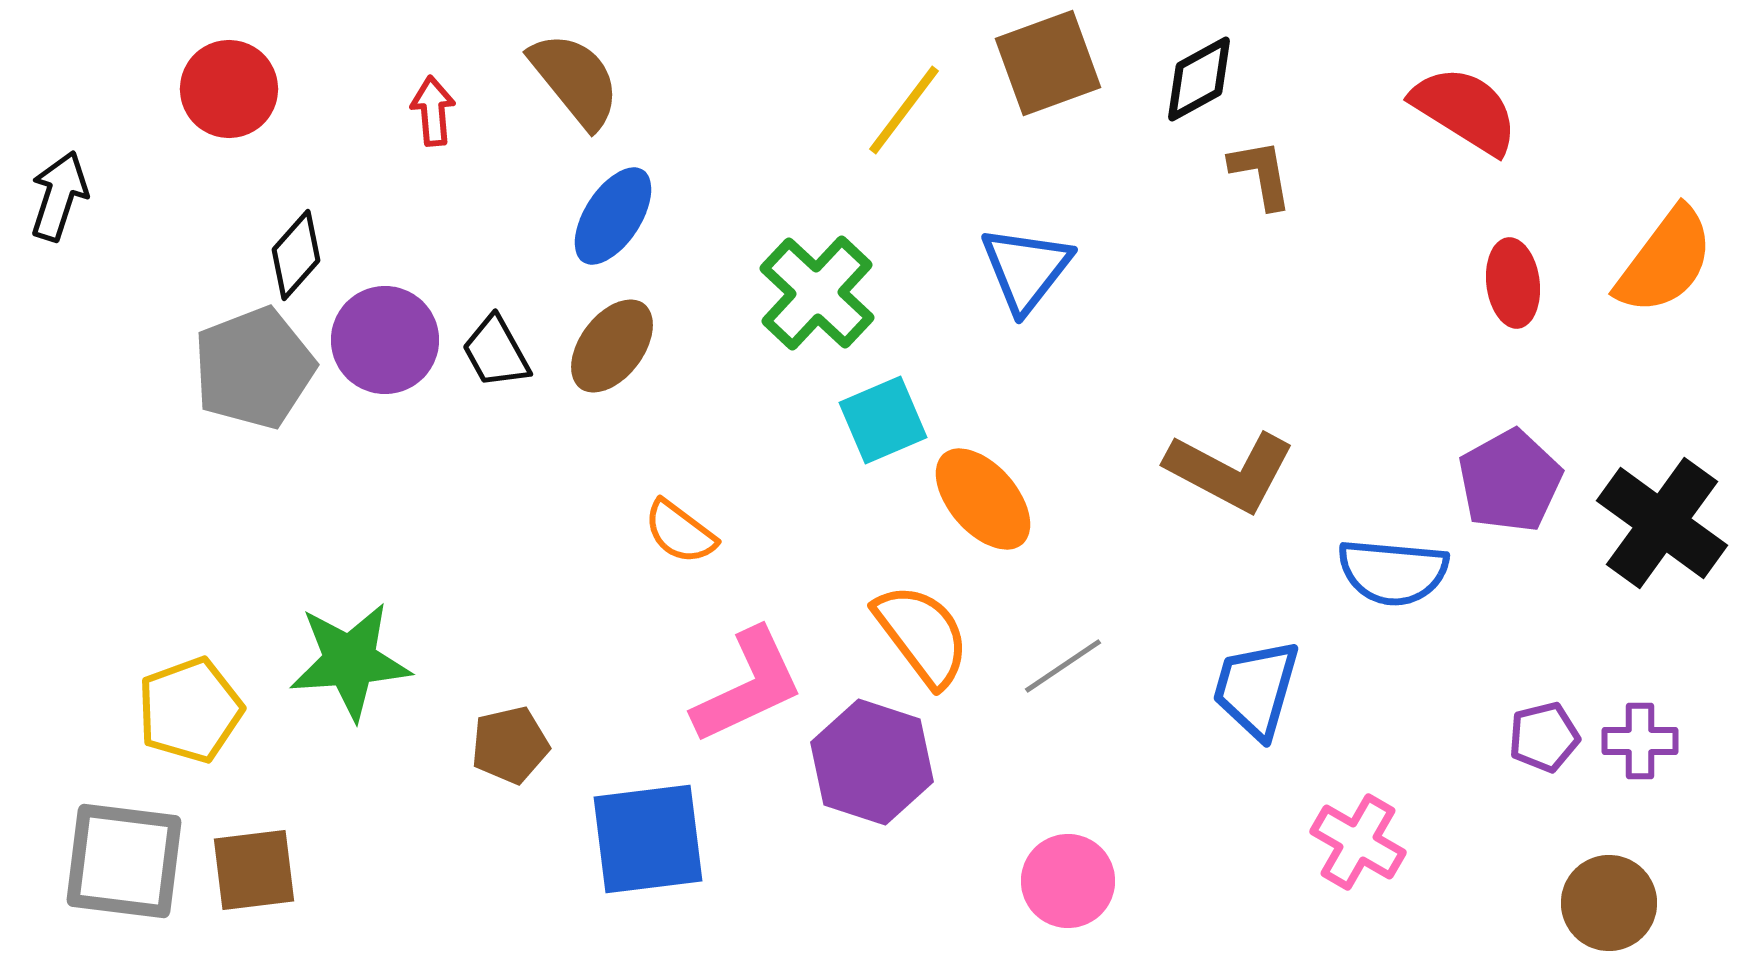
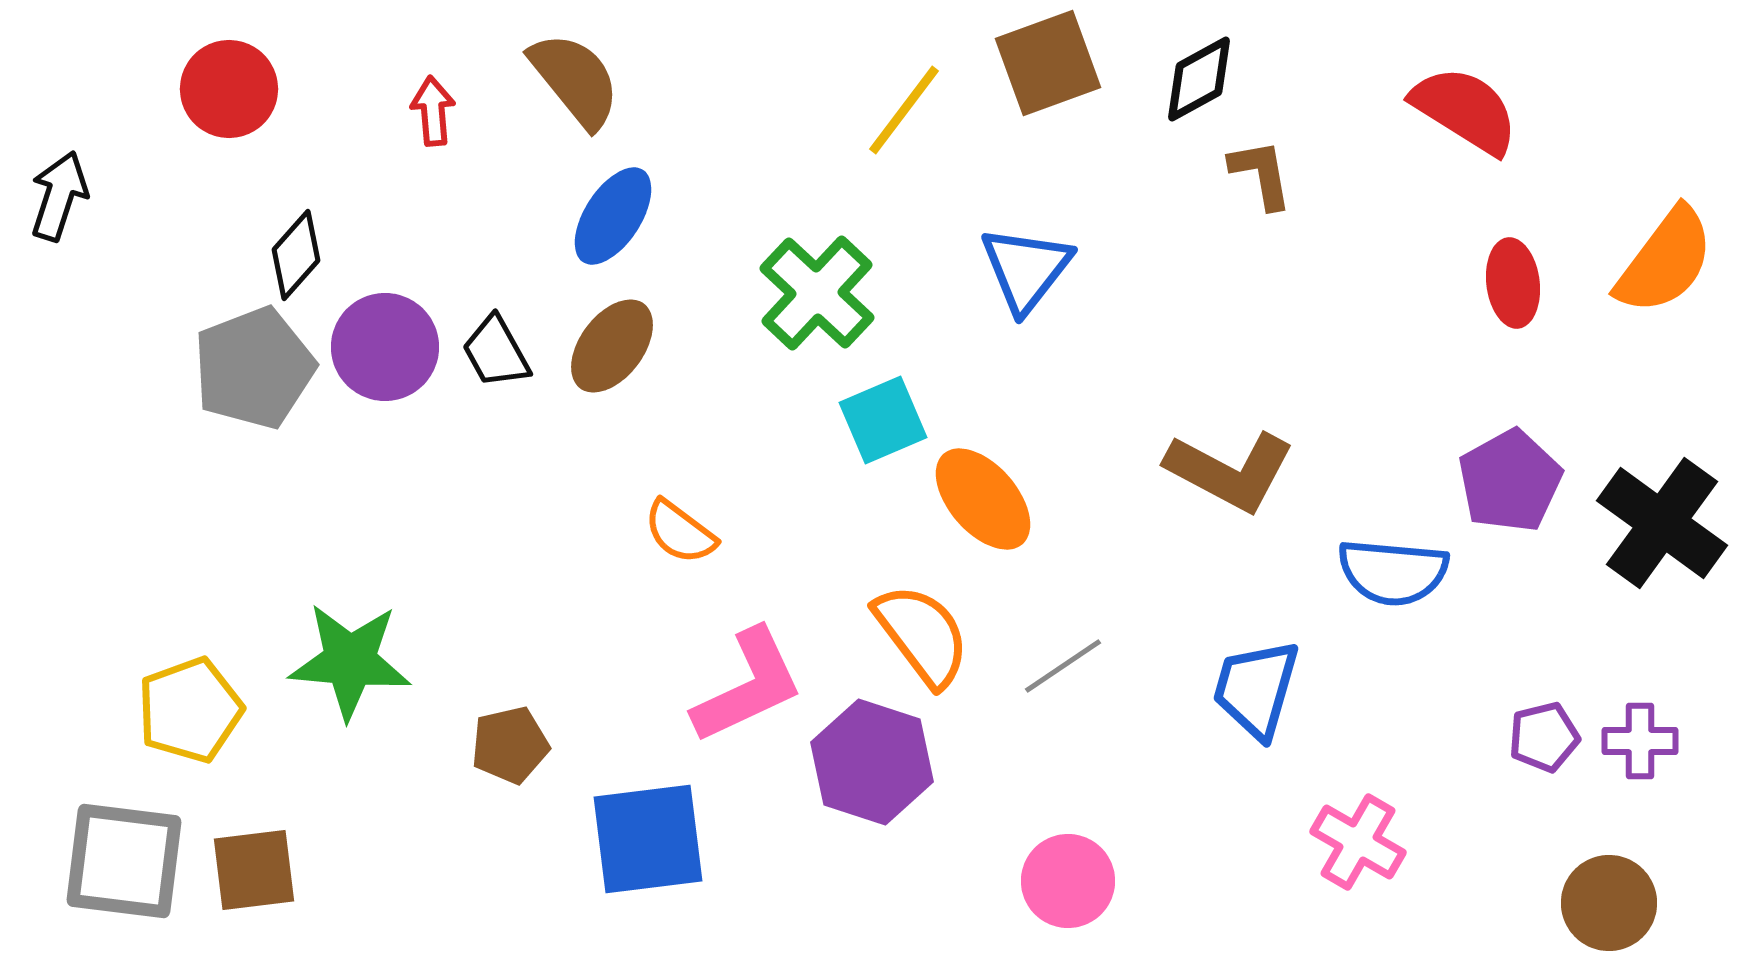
purple circle at (385, 340): moved 7 px down
green star at (350, 661): rotated 9 degrees clockwise
